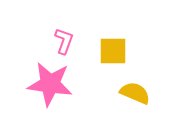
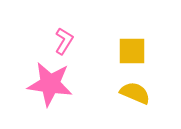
pink L-shape: rotated 12 degrees clockwise
yellow square: moved 19 px right
